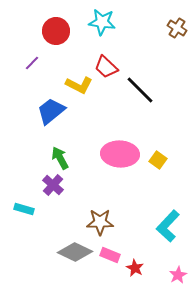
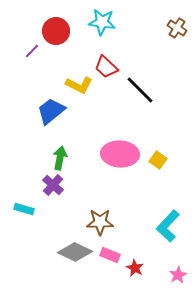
purple line: moved 12 px up
green arrow: rotated 40 degrees clockwise
